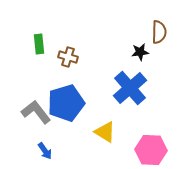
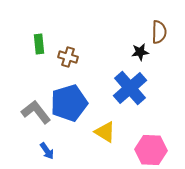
blue pentagon: moved 3 px right
blue arrow: moved 2 px right
